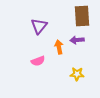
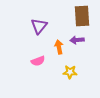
yellow star: moved 7 px left, 2 px up
